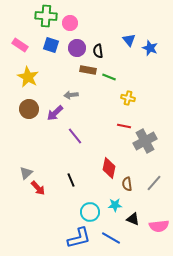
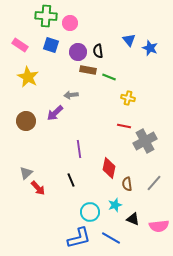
purple circle: moved 1 px right, 4 px down
brown circle: moved 3 px left, 12 px down
purple line: moved 4 px right, 13 px down; rotated 30 degrees clockwise
cyan star: rotated 16 degrees counterclockwise
